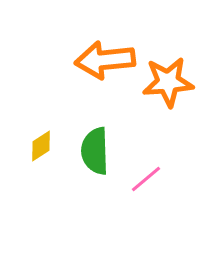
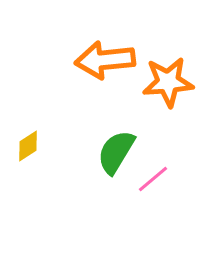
yellow diamond: moved 13 px left
green semicircle: moved 21 px right, 1 px down; rotated 33 degrees clockwise
pink line: moved 7 px right
